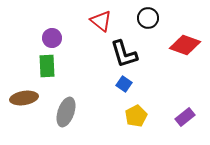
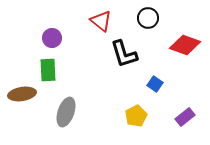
green rectangle: moved 1 px right, 4 px down
blue square: moved 31 px right
brown ellipse: moved 2 px left, 4 px up
